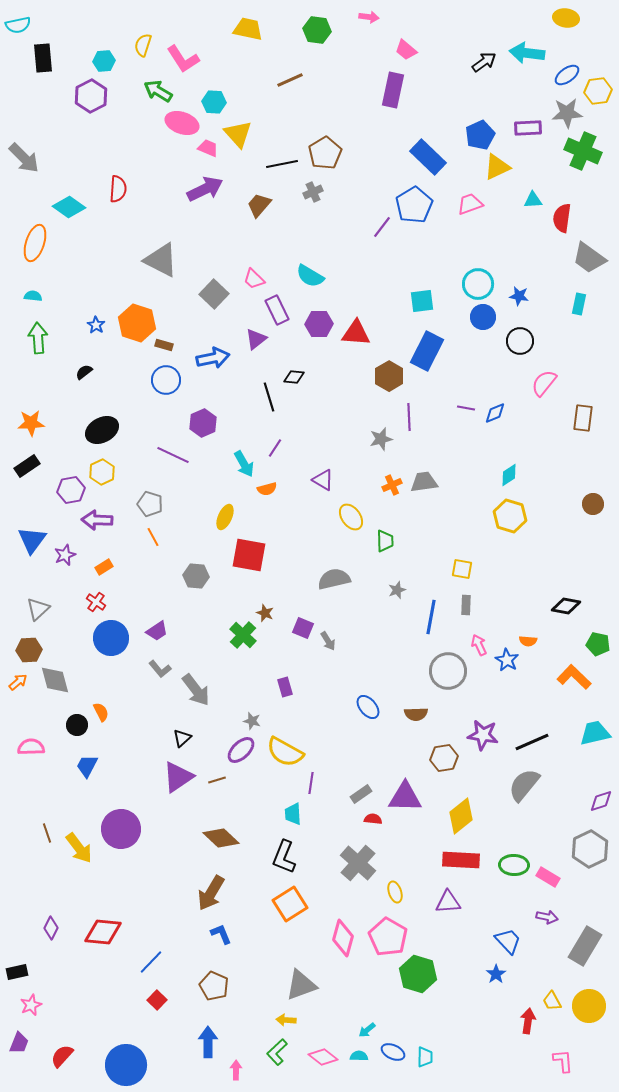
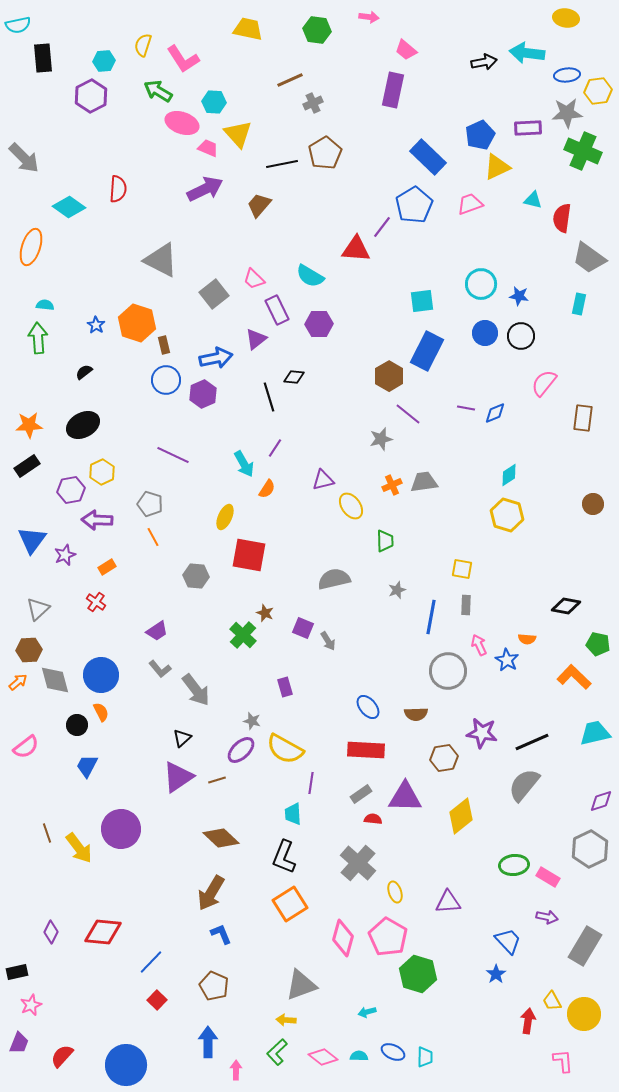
black arrow at (484, 62): rotated 25 degrees clockwise
blue ellipse at (567, 75): rotated 30 degrees clockwise
gray cross at (313, 192): moved 89 px up
cyan triangle at (533, 200): rotated 18 degrees clockwise
orange ellipse at (35, 243): moved 4 px left, 4 px down
cyan circle at (478, 284): moved 3 px right
gray square at (214, 294): rotated 8 degrees clockwise
cyan semicircle at (33, 296): moved 12 px right, 9 px down
blue circle at (483, 317): moved 2 px right, 16 px down
red triangle at (356, 333): moved 84 px up
black circle at (520, 341): moved 1 px right, 5 px up
brown rectangle at (164, 345): rotated 60 degrees clockwise
blue arrow at (213, 358): moved 3 px right
purple line at (409, 417): moved 1 px left, 3 px up; rotated 48 degrees counterclockwise
orange star at (31, 423): moved 2 px left, 2 px down
purple hexagon at (203, 423): moved 29 px up
black ellipse at (102, 430): moved 19 px left, 5 px up
purple triangle at (323, 480): rotated 45 degrees counterclockwise
orange semicircle at (267, 489): rotated 42 degrees counterclockwise
yellow hexagon at (510, 516): moved 3 px left, 1 px up
yellow ellipse at (351, 517): moved 11 px up
orange rectangle at (104, 567): moved 3 px right
blue circle at (111, 638): moved 10 px left, 37 px down
orange semicircle at (528, 641): moved 1 px left, 2 px up
purple star at (483, 735): moved 1 px left, 2 px up
pink semicircle at (31, 747): moved 5 px left; rotated 144 degrees clockwise
yellow semicircle at (285, 752): moved 3 px up
red rectangle at (461, 860): moved 95 px left, 110 px up
green ellipse at (514, 865): rotated 8 degrees counterclockwise
purple diamond at (51, 928): moved 4 px down
yellow circle at (589, 1006): moved 5 px left, 8 px down
cyan arrow at (367, 1030): moved 18 px up; rotated 24 degrees clockwise
